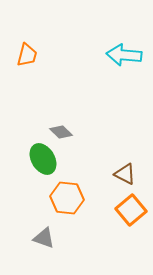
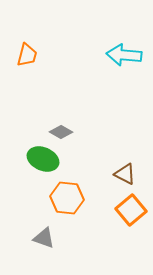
gray diamond: rotated 15 degrees counterclockwise
green ellipse: rotated 36 degrees counterclockwise
